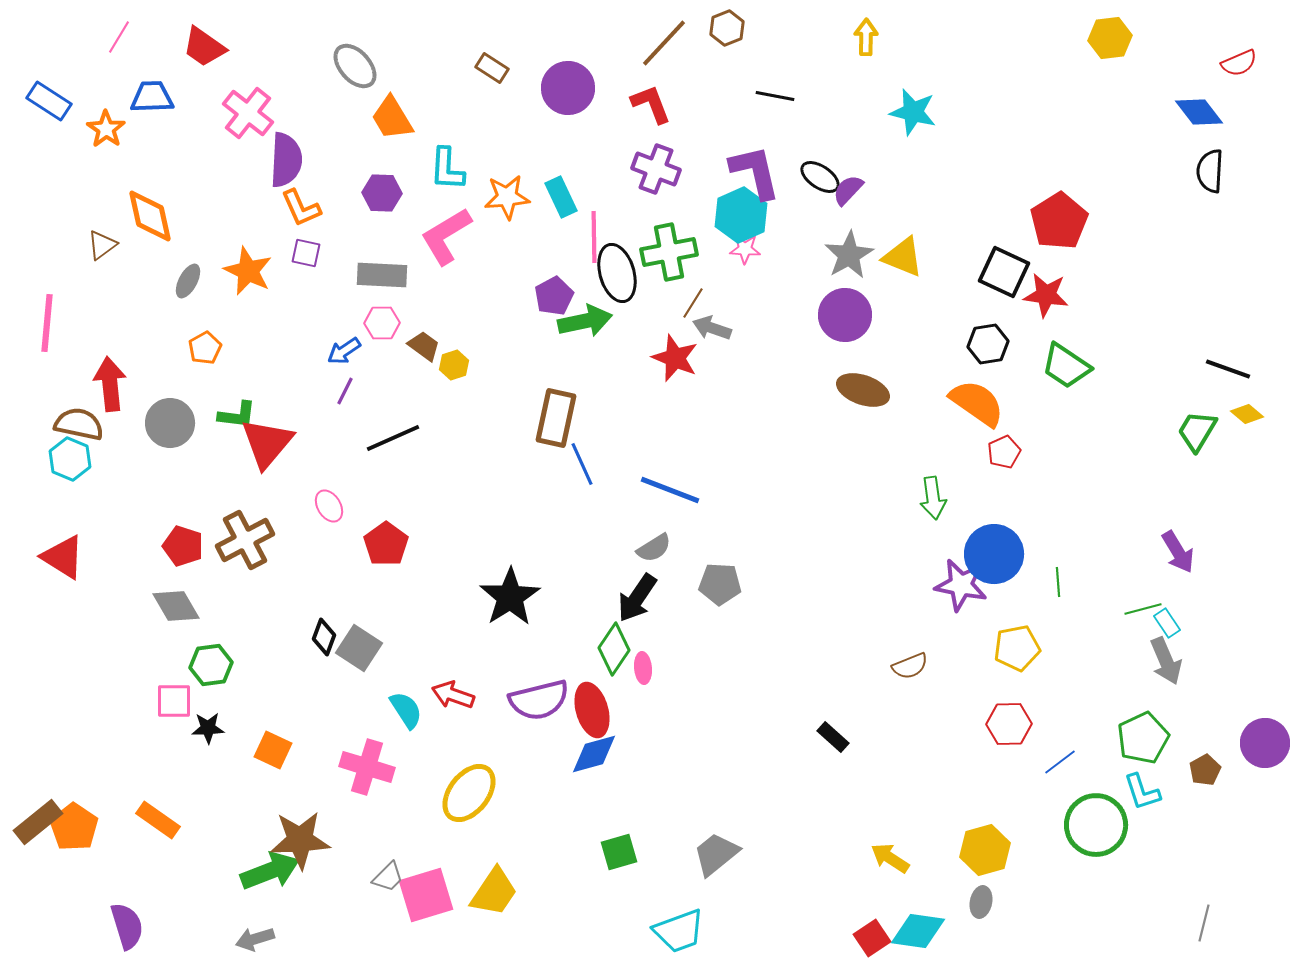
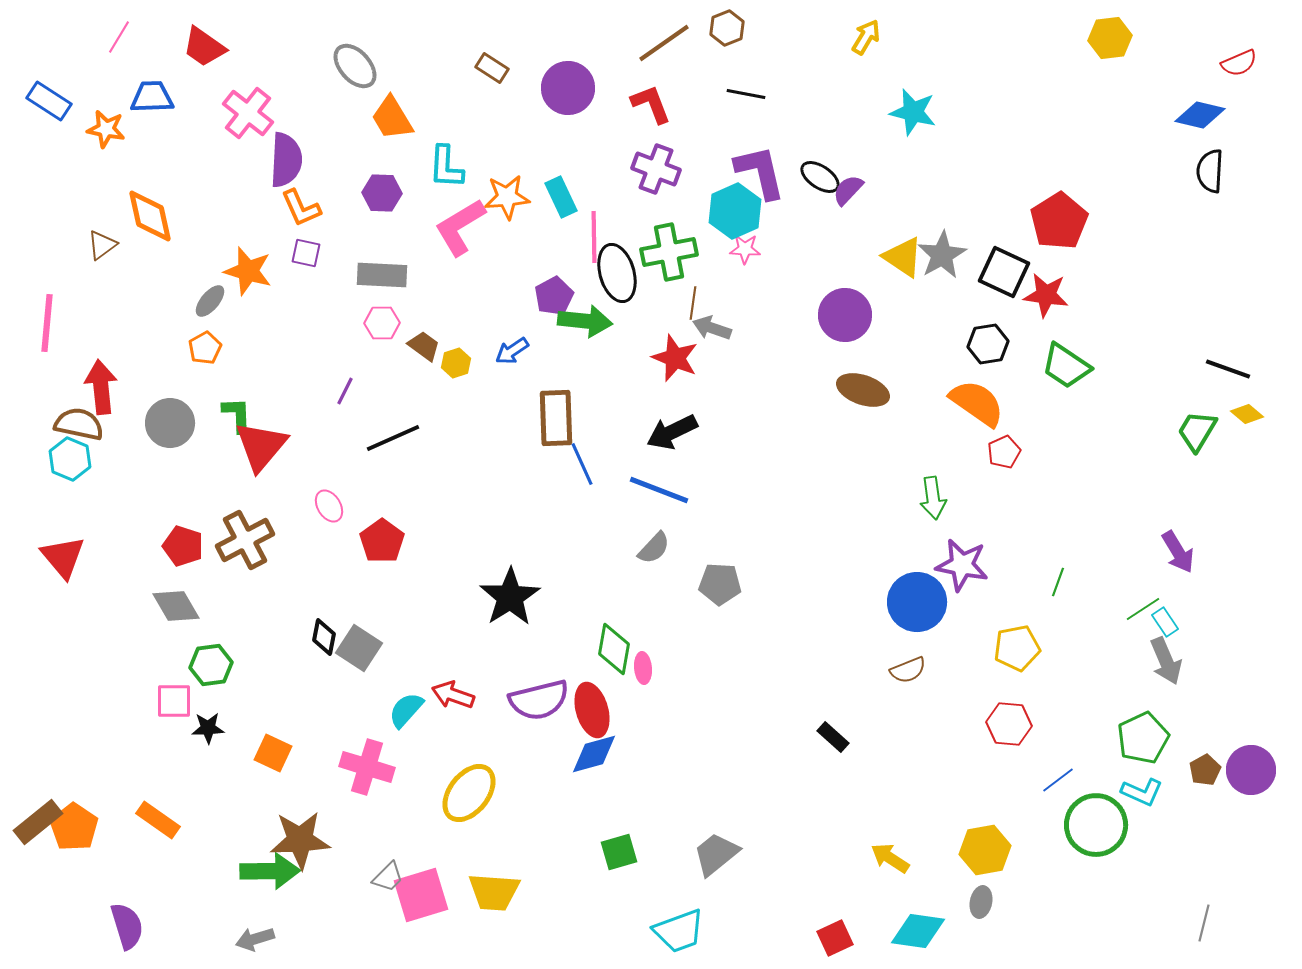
yellow arrow at (866, 37): rotated 30 degrees clockwise
brown line at (664, 43): rotated 12 degrees clockwise
black line at (775, 96): moved 29 px left, 2 px up
blue diamond at (1199, 112): moved 1 px right, 3 px down; rotated 39 degrees counterclockwise
orange star at (106, 129): rotated 24 degrees counterclockwise
cyan L-shape at (447, 169): moved 1 px left, 2 px up
purple L-shape at (755, 172): moved 5 px right
cyan hexagon at (741, 215): moved 6 px left, 4 px up
pink L-shape at (446, 236): moved 14 px right, 9 px up
gray star at (849, 255): moved 93 px right
yellow triangle at (903, 257): rotated 12 degrees clockwise
orange star at (248, 271): rotated 9 degrees counterclockwise
gray ellipse at (188, 281): moved 22 px right, 20 px down; rotated 12 degrees clockwise
brown line at (693, 303): rotated 24 degrees counterclockwise
green arrow at (585, 321): rotated 18 degrees clockwise
blue arrow at (344, 351): moved 168 px right
yellow hexagon at (454, 365): moved 2 px right, 2 px up
red arrow at (110, 384): moved 9 px left, 3 px down
green L-shape at (237, 415): rotated 99 degrees counterclockwise
brown rectangle at (556, 418): rotated 14 degrees counterclockwise
red triangle at (267, 443): moved 6 px left, 3 px down
blue line at (670, 490): moved 11 px left
red pentagon at (386, 544): moved 4 px left, 3 px up
gray semicircle at (654, 548): rotated 15 degrees counterclockwise
blue circle at (994, 554): moved 77 px left, 48 px down
red triangle at (63, 557): rotated 18 degrees clockwise
green line at (1058, 582): rotated 24 degrees clockwise
purple star at (961, 585): moved 1 px right, 20 px up
black arrow at (637, 598): moved 35 px right, 166 px up; rotated 30 degrees clockwise
green line at (1143, 609): rotated 18 degrees counterclockwise
cyan rectangle at (1167, 623): moved 2 px left, 1 px up
black diamond at (324, 637): rotated 9 degrees counterclockwise
green diamond at (614, 649): rotated 24 degrees counterclockwise
brown semicircle at (910, 666): moved 2 px left, 4 px down
cyan semicircle at (406, 710): rotated 105 degrees counterclockwise
red hexagon at (1009, 724): rotated 6 degrees clockwise
purple circle at (1265, 743): moved 14 px left, 27 px down
orange square at (273, 750): moved 3 px down
blue line at (1060, 762): moved 2 px left, 18 px down
cyan L-shape at (1142, 792): rotated 48 degrees counterclockwise
yellow hexagon at (985, 850): rotated 6 degrees clockwise
green arrow at (270, 871): rotated 20 degrees clockwise
yellow trapezoid at (494, 892): rotated 60 degrees clockwise
pink square at (426, 895): moved 5 px left
red square at (872, 938): moved 37 px left; rotated 9 degrees clockwise
